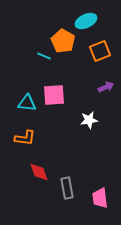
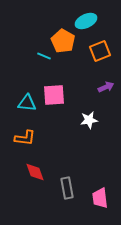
red diamond: moved 4 px left
